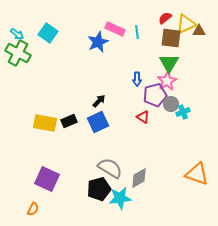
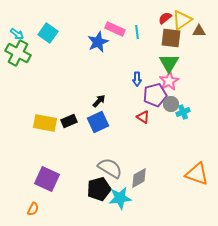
yellow triangle: moved 4 px left, 4 px up; rotated 10 degrees counterclockwise
pink star: moved 2 px right
